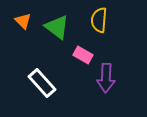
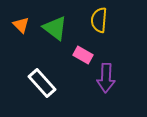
orange triangle: moved 2 px left, 4 px down
green triangle: moved 2 px left, 1 px down
